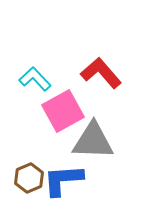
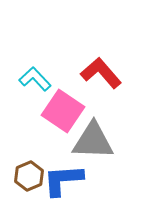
pink square: rotated 27 degrees counterclockwise
brown hexagon: moved 2 px up
